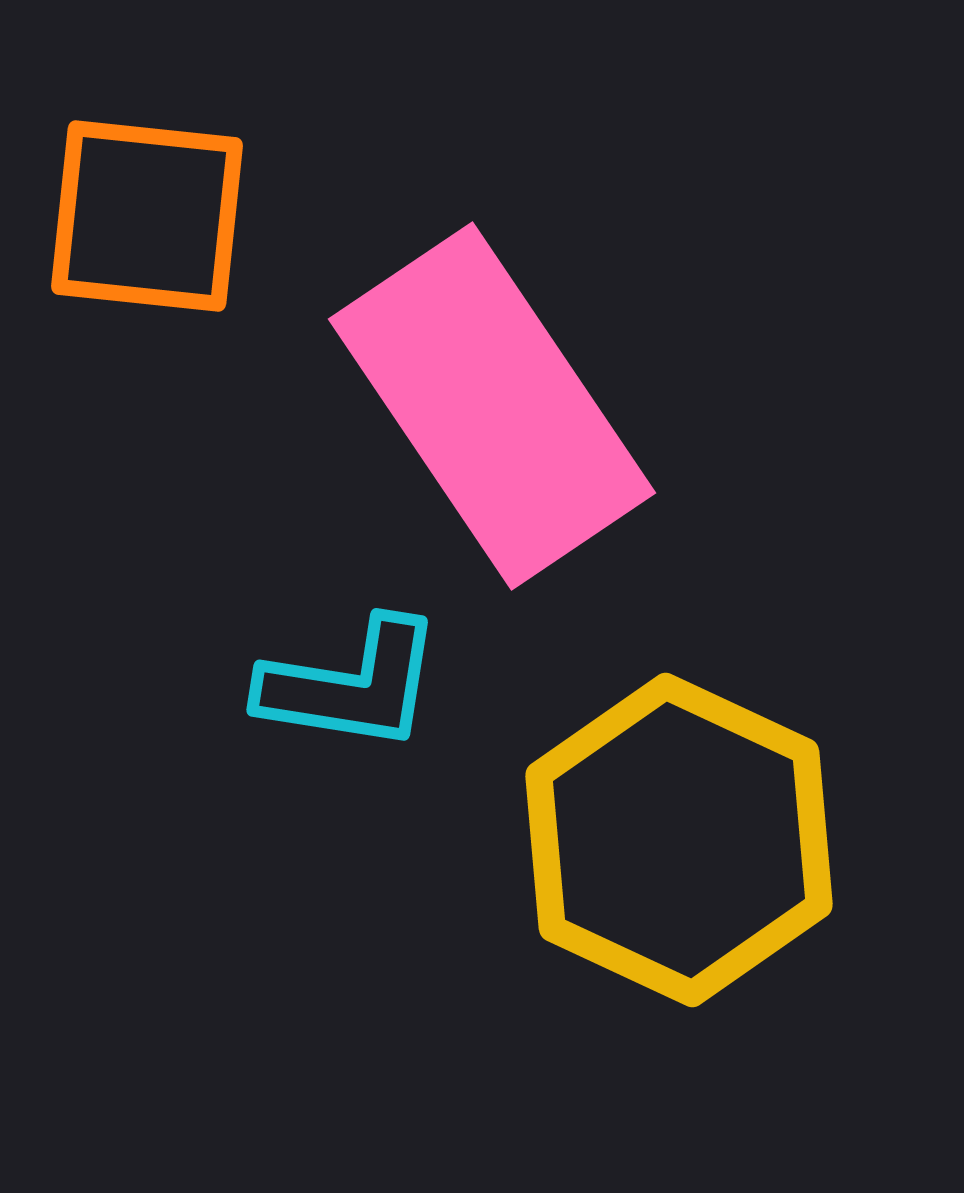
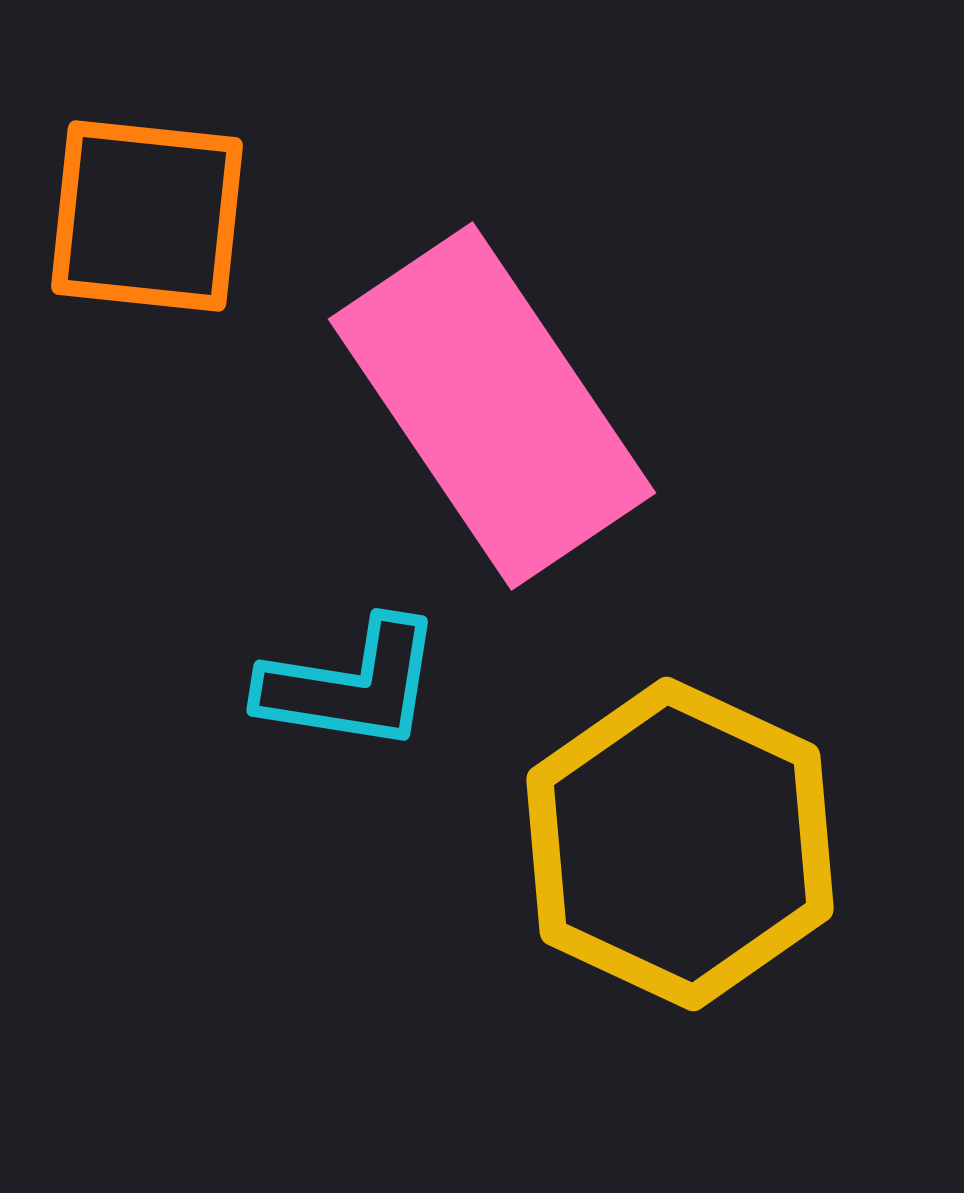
yellow hexagon: moved 1 px right, 4 px down
